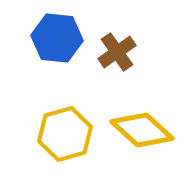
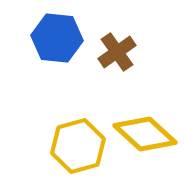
yellow diamond: moved 3 px right, 4 px down
yellow hexagon: moved 13 px right, 12 px down
